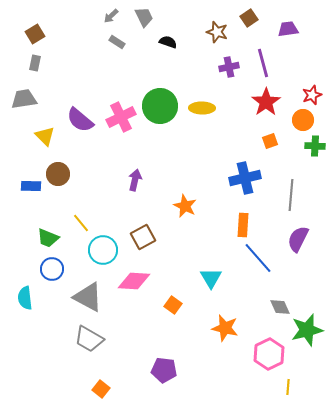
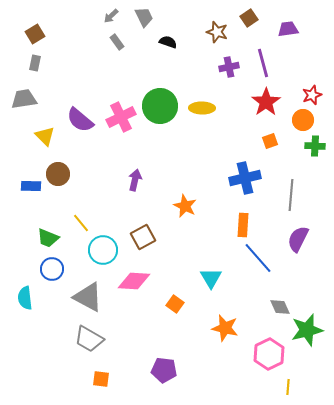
gray rectangle at (117, 42): rotated 21 degrees clockwise
orange square at (173, 305): moved 2 px right, 1 px up
orange square at (101, 389): moved 10 px up; rotated 30 degrees counterclockwise
